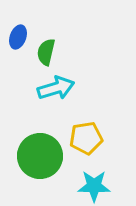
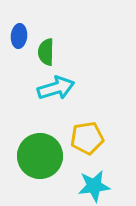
blue ellipse: moved 1 px right, 1 px up; rotated 15 degrees counterclockwise
green semicircle: rotated 12 degrees counterclockwise
yellow pentagon: moved 1 px right
cyan star: rotated 8 degrees counterclockwise
